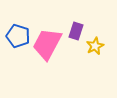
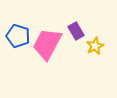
purple rectangle: rotated 48 degrees counterclockwise
